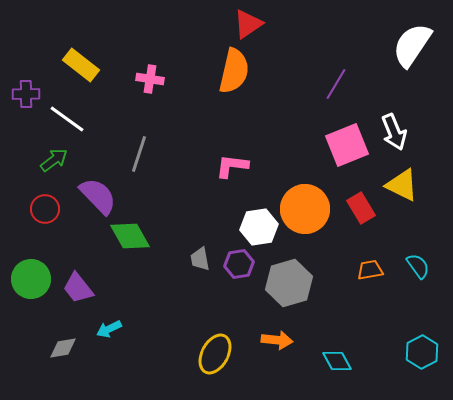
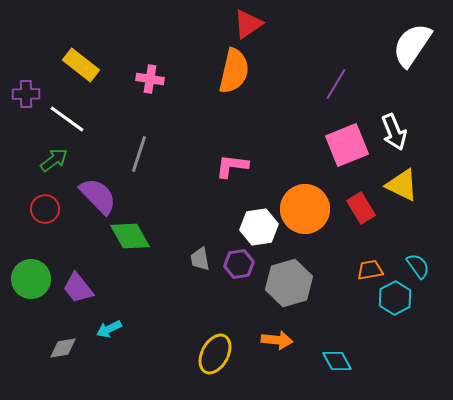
cyan hexagon: moved 27 px left, 54 px up
